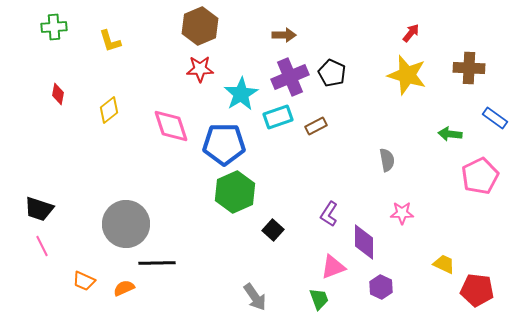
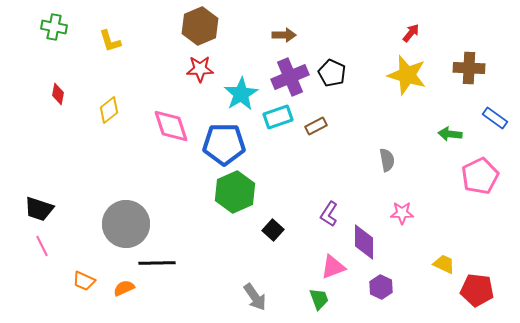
green cross: rotated 15 degrees clockwise
